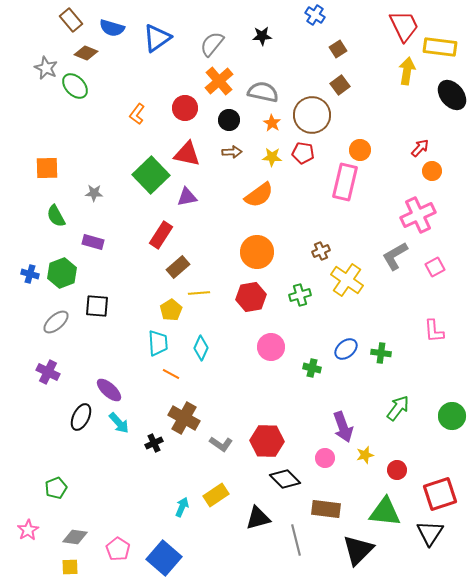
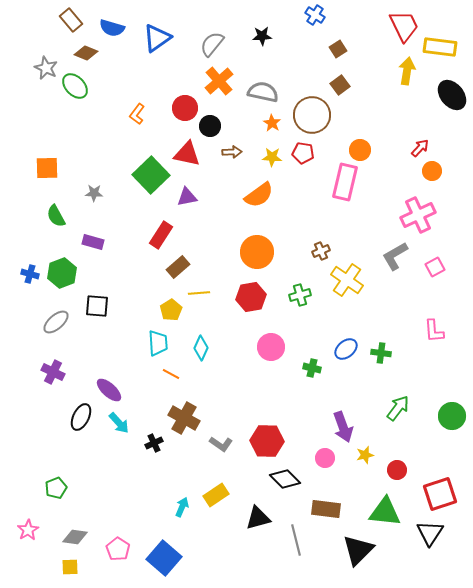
black circle at (229, 120): moved 19 px left, 6 px down
purple cross at (48, 372): moved 5 px right
